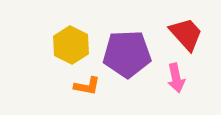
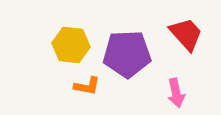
yellow hexagon: rotated 21 degrees counterclockwise
pink arrow: moved 15 px down
